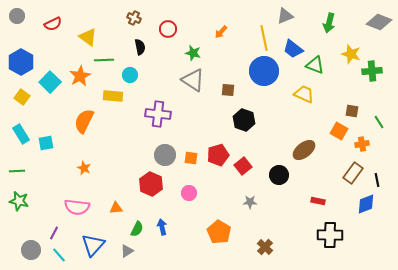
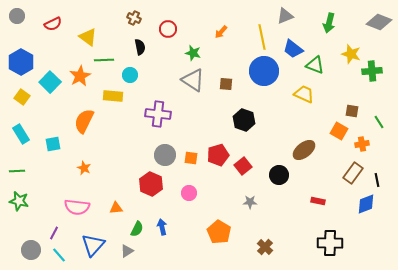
yellow line at (264, 38): moved 2 px left, 1 px up
brown square at (228, 90): moved 2 px left, 6 px up
cyan square at (46, 143): moved 7 px right, 1 px down
black cross at (330, 235): moved 8 px down
